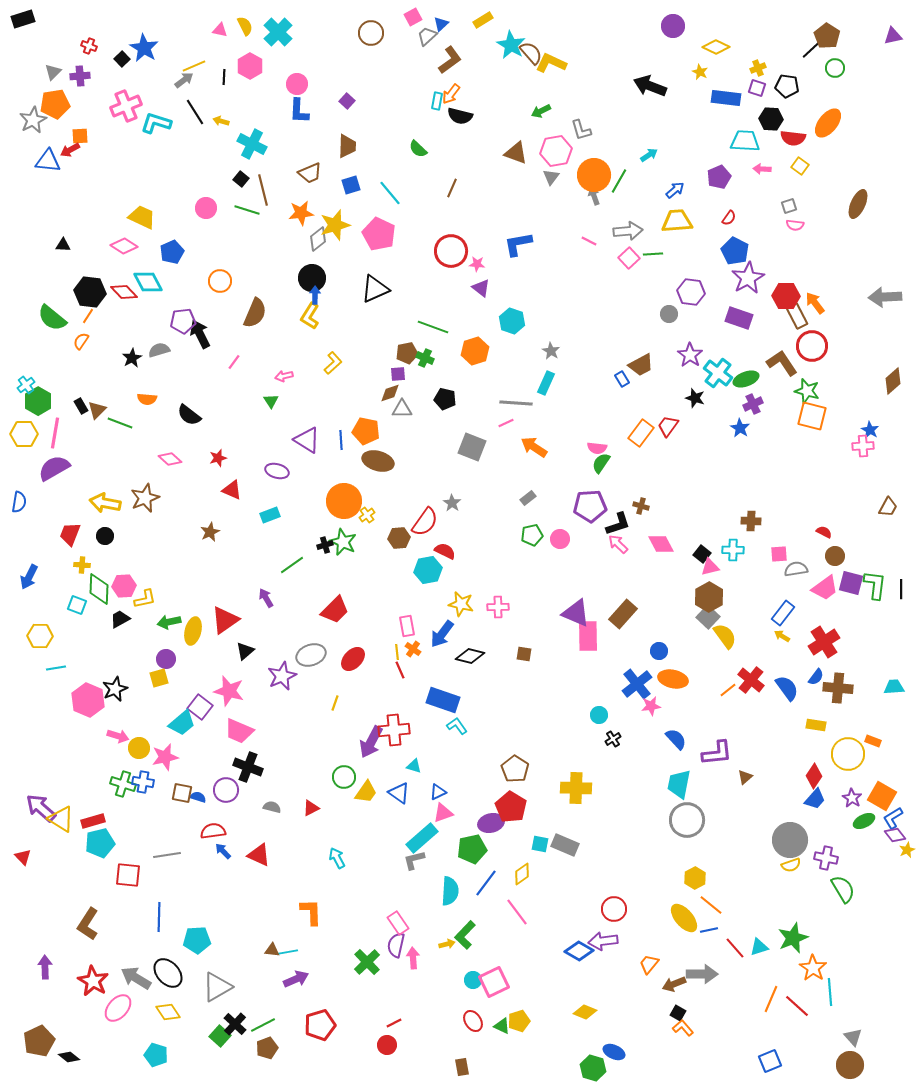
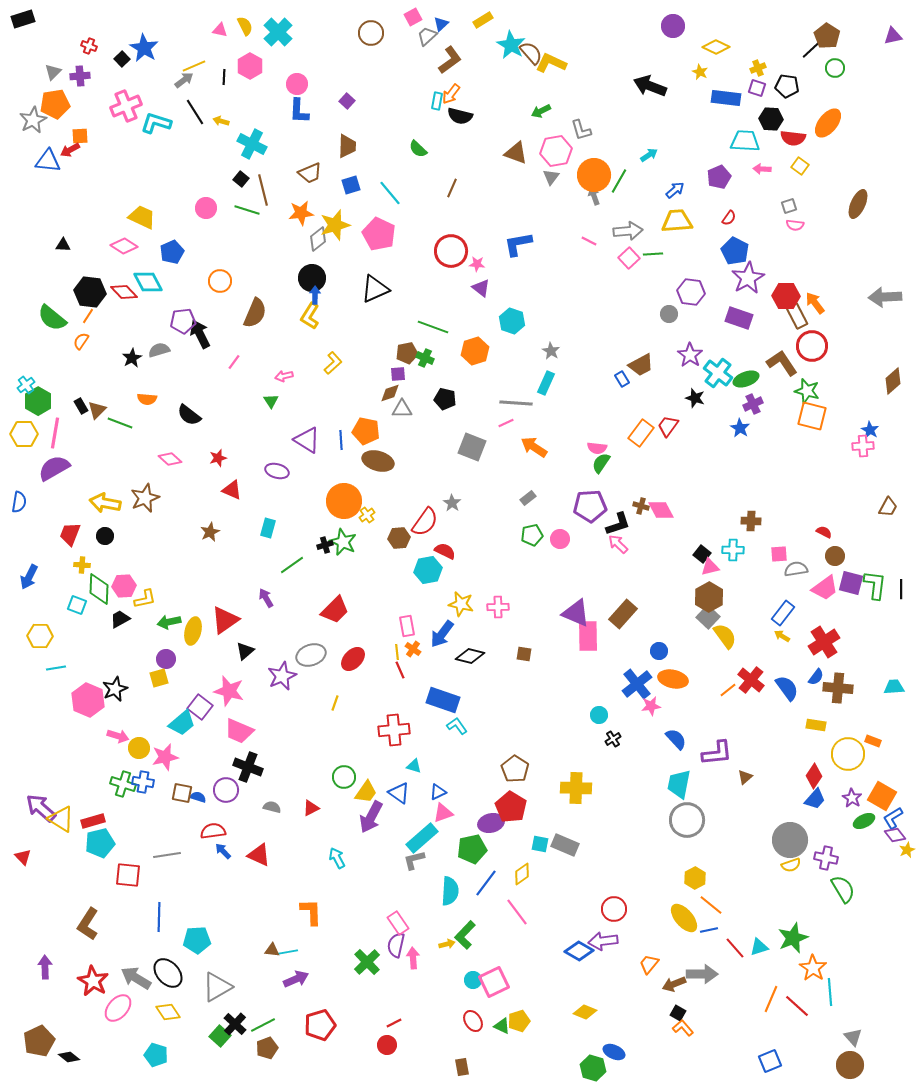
cyan rectangle at (270, 515): moved 2 px left, 13 px down; rotated 54 degrees counterclockwise
pink diamond at (661, 544): moved 34 px up
purple arrow at (371, 742): moved 75 px down
